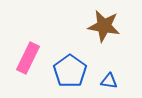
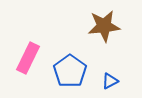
brown star: rotated 16 degrees counterclockwise
blue triangle: moved 1 px right; rotated 36 degrees counterclockwise
